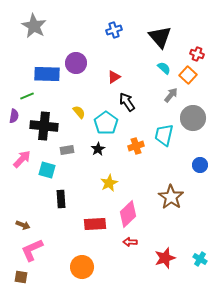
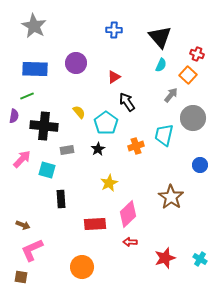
blue cross: rotated 21 degrees clockwise
cyan semicircle: moved 3 px left, 3 px up; rotated 72 degrees clockwise
blue rectangle: moved 12 px left, 5 px up
